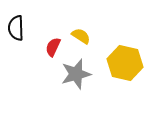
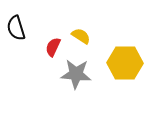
black semicircle: rotated 15 degrees counterclockwise
yellow hexagon: rotated 12 degrees counterclockwise
gray star: rotated 20 degrees clockwise
